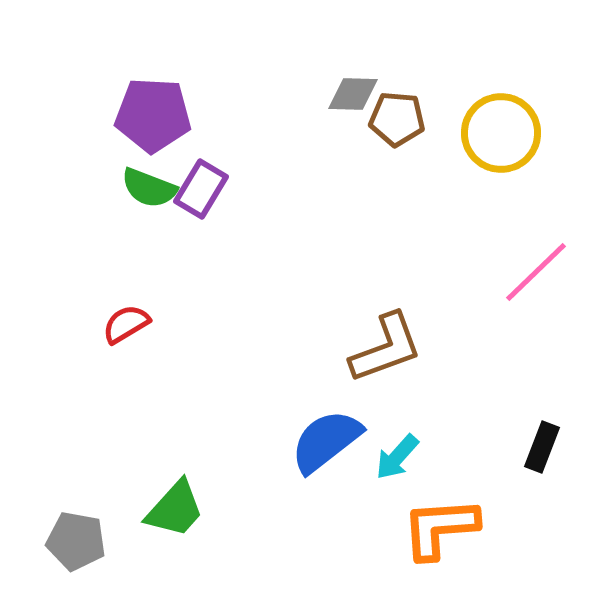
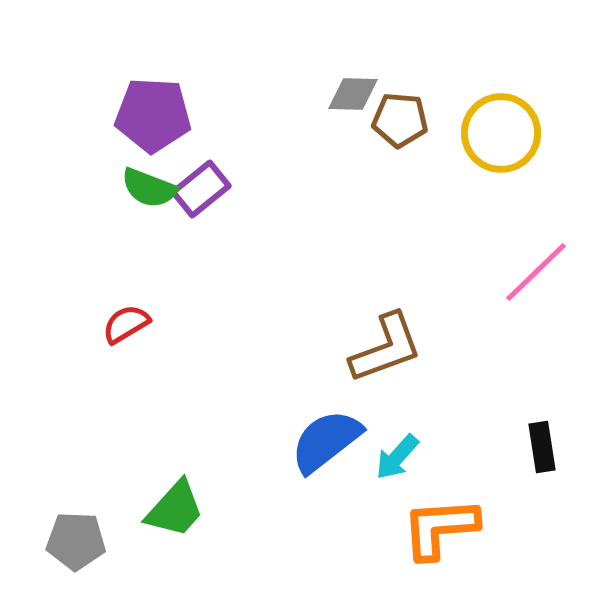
brown pentagon: moved 3 px right, 1 px down
purple rectangle: rotated 20 degrees clockwise
black rectangle: rotated 30 degrees counterclockwise
gray pentagon: rotated 8 degrees counterclockwise
